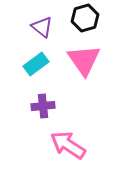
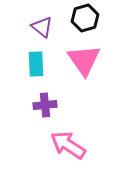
cyan rectangle: rotated 55 degrees counterclockwise
purple cross: moved 2 px right, 1 px up
